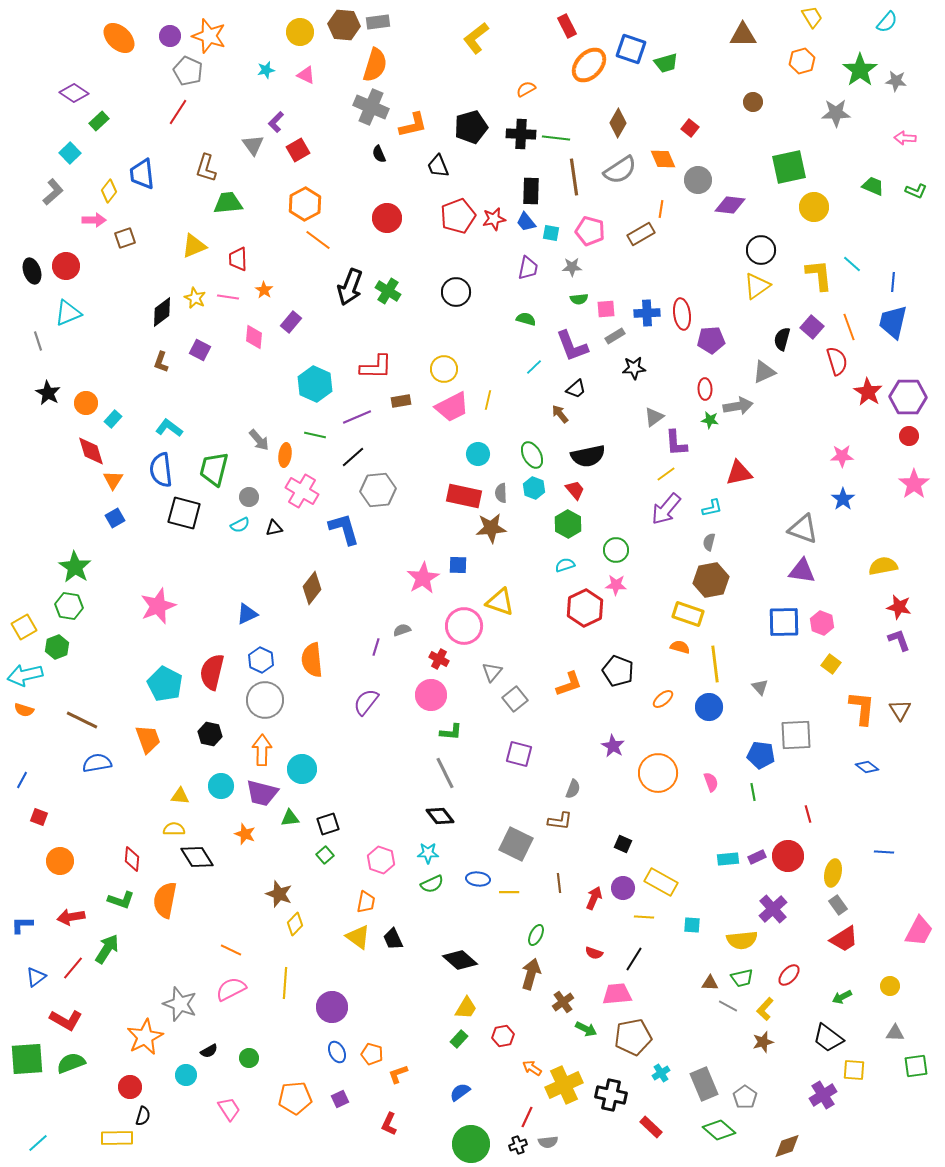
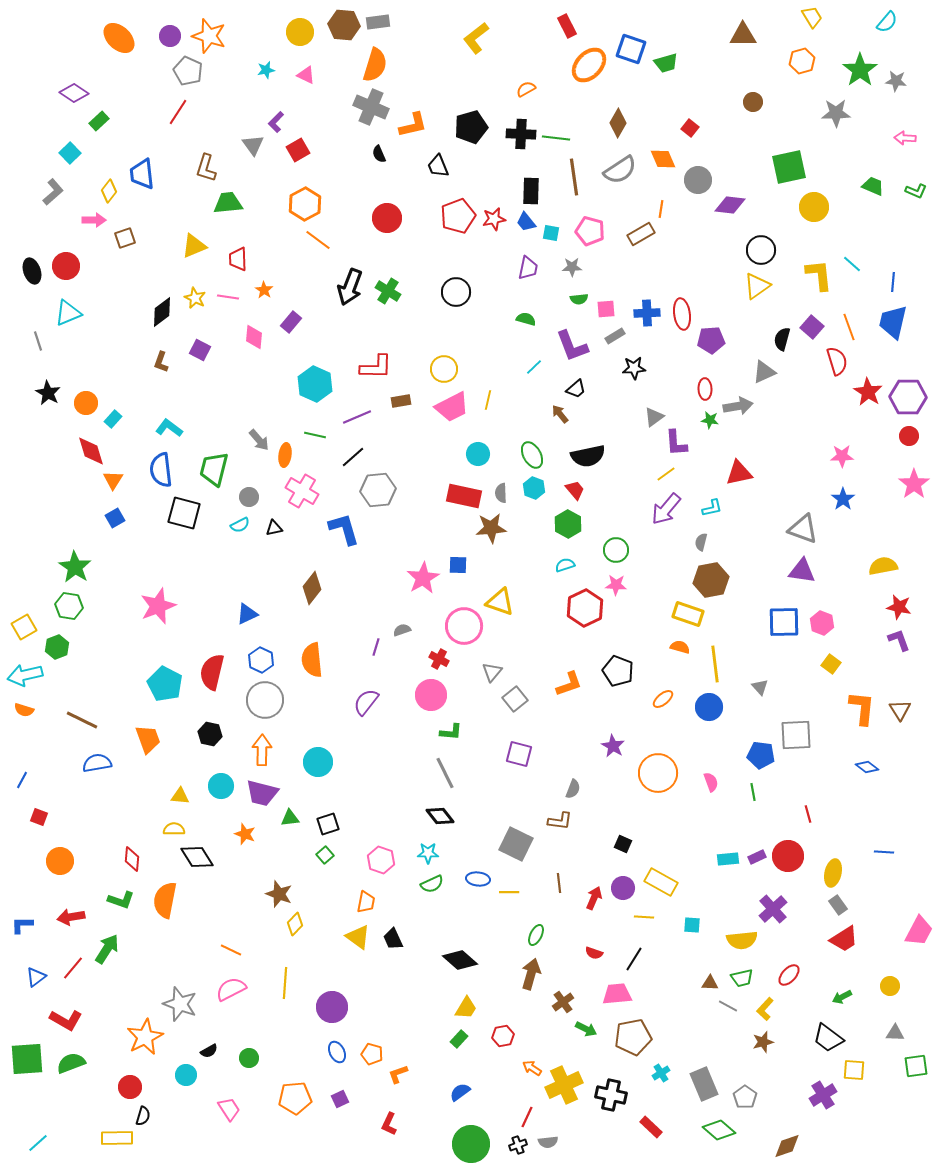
gray semicircle at (709, 542): moved 8 px left
cyan circle at (302, 769): moved 16 px right, 7 px up
